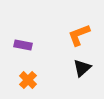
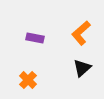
orange L-shape: moved 2 px right, 2 px up; rotated 20 degrees counterclockwise
purple rectangle: moved 12 px right, 7 px up
